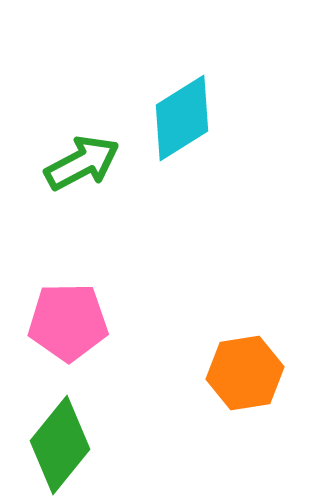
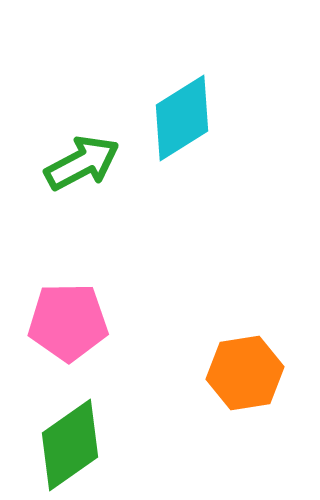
green diamond: moved 10 px right; rotated 16 degrees clockwise
